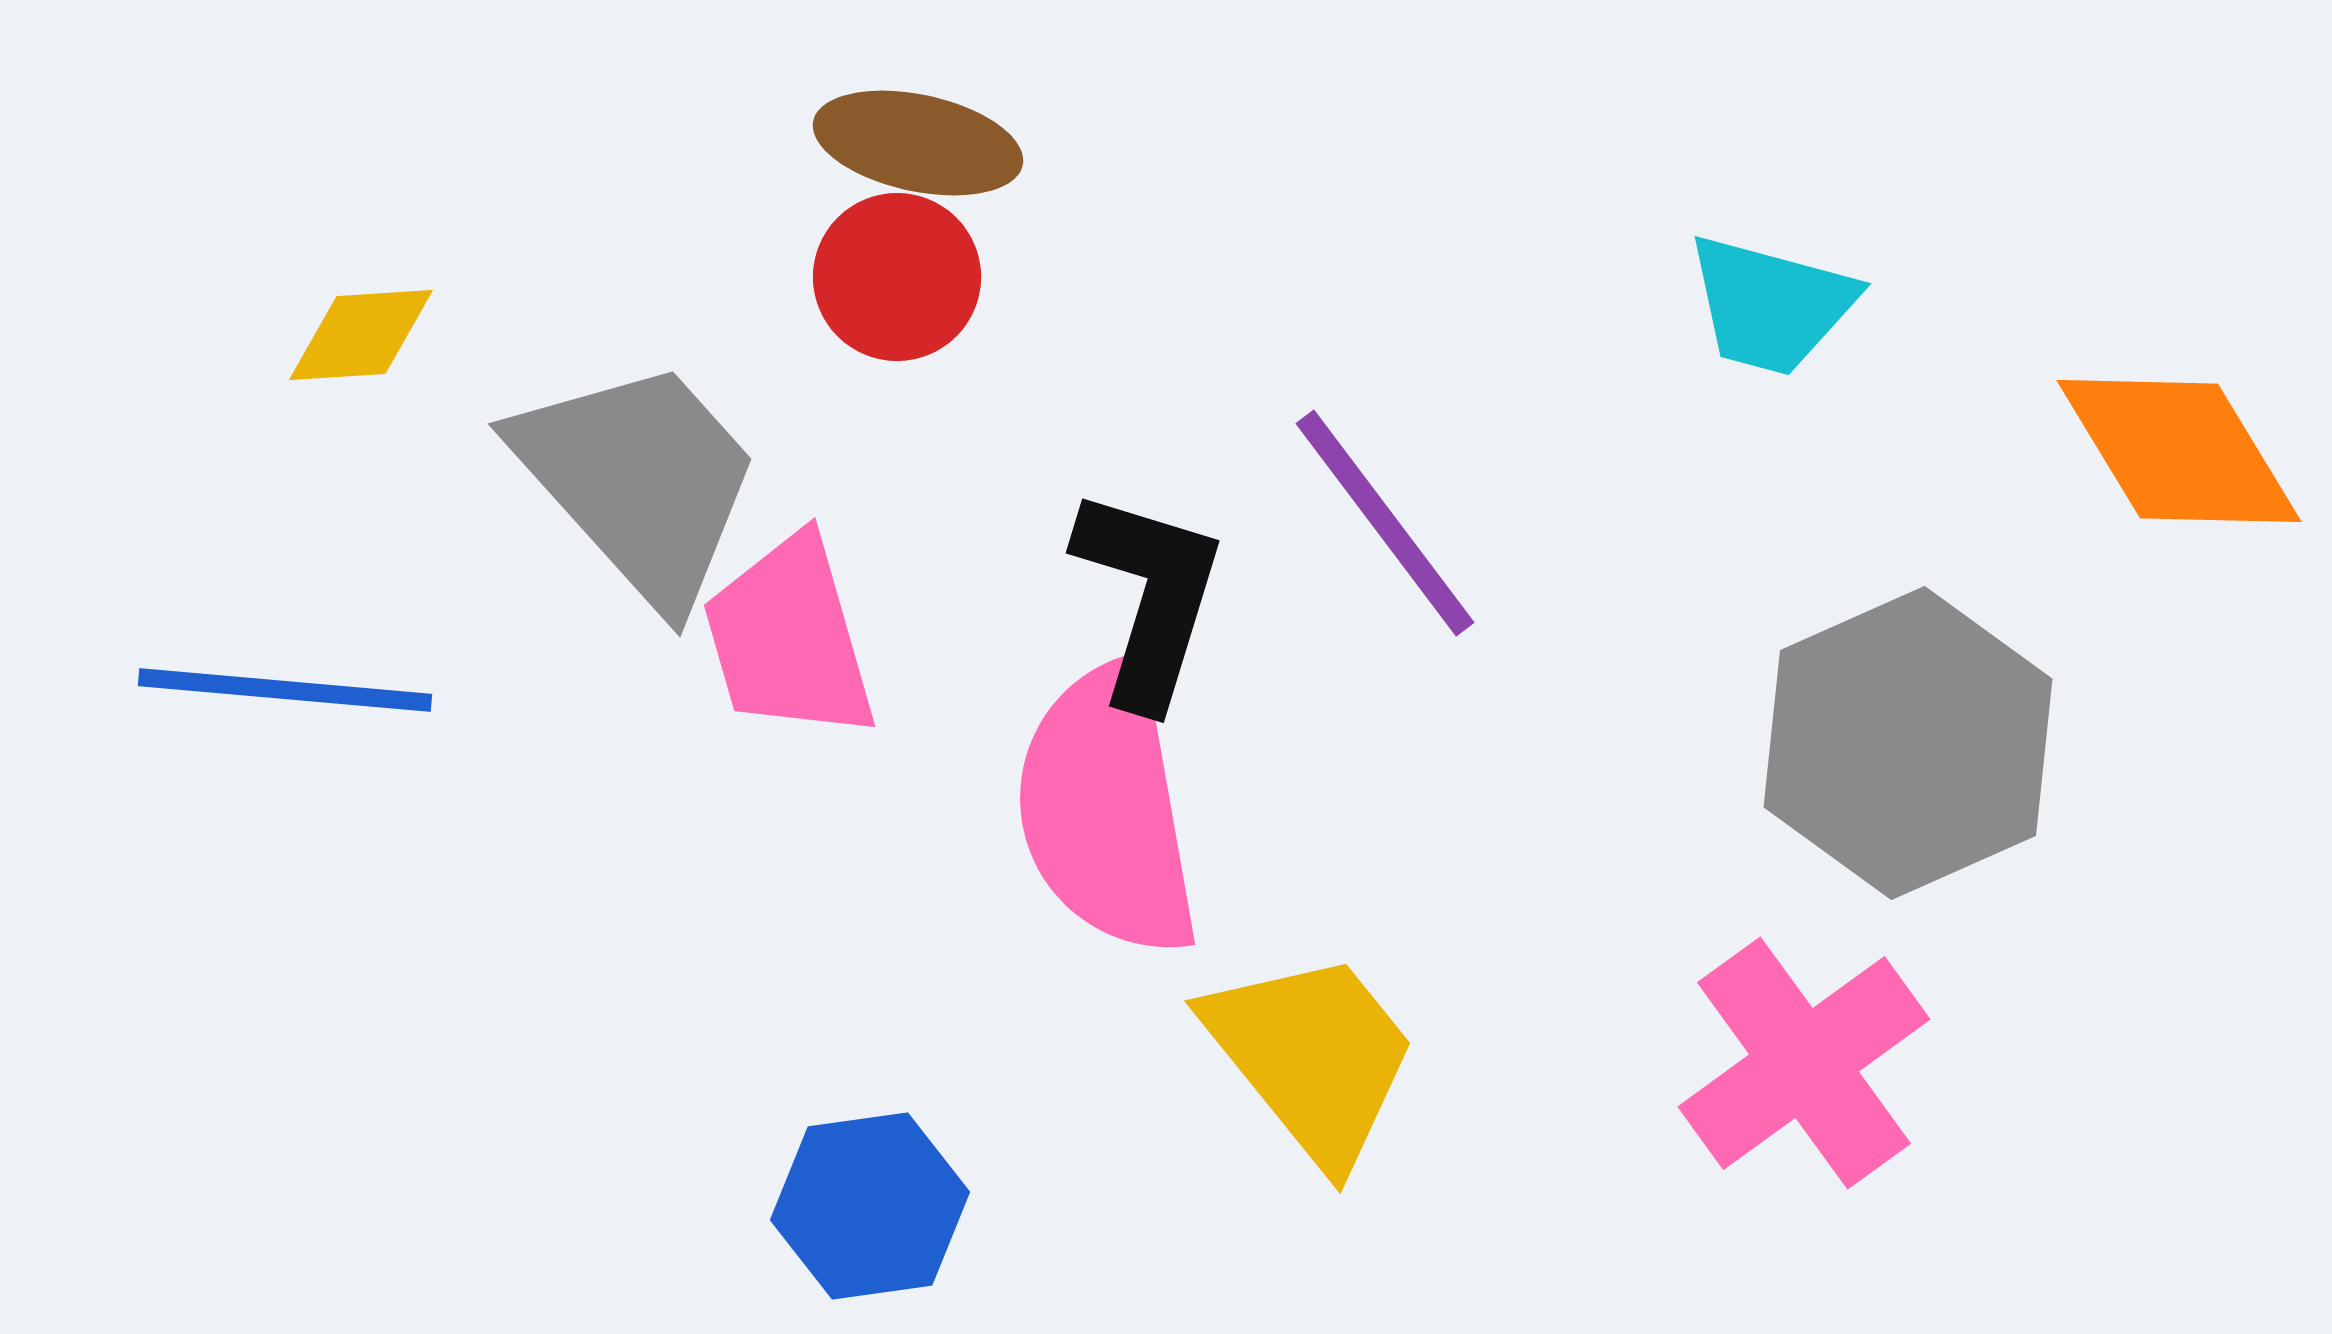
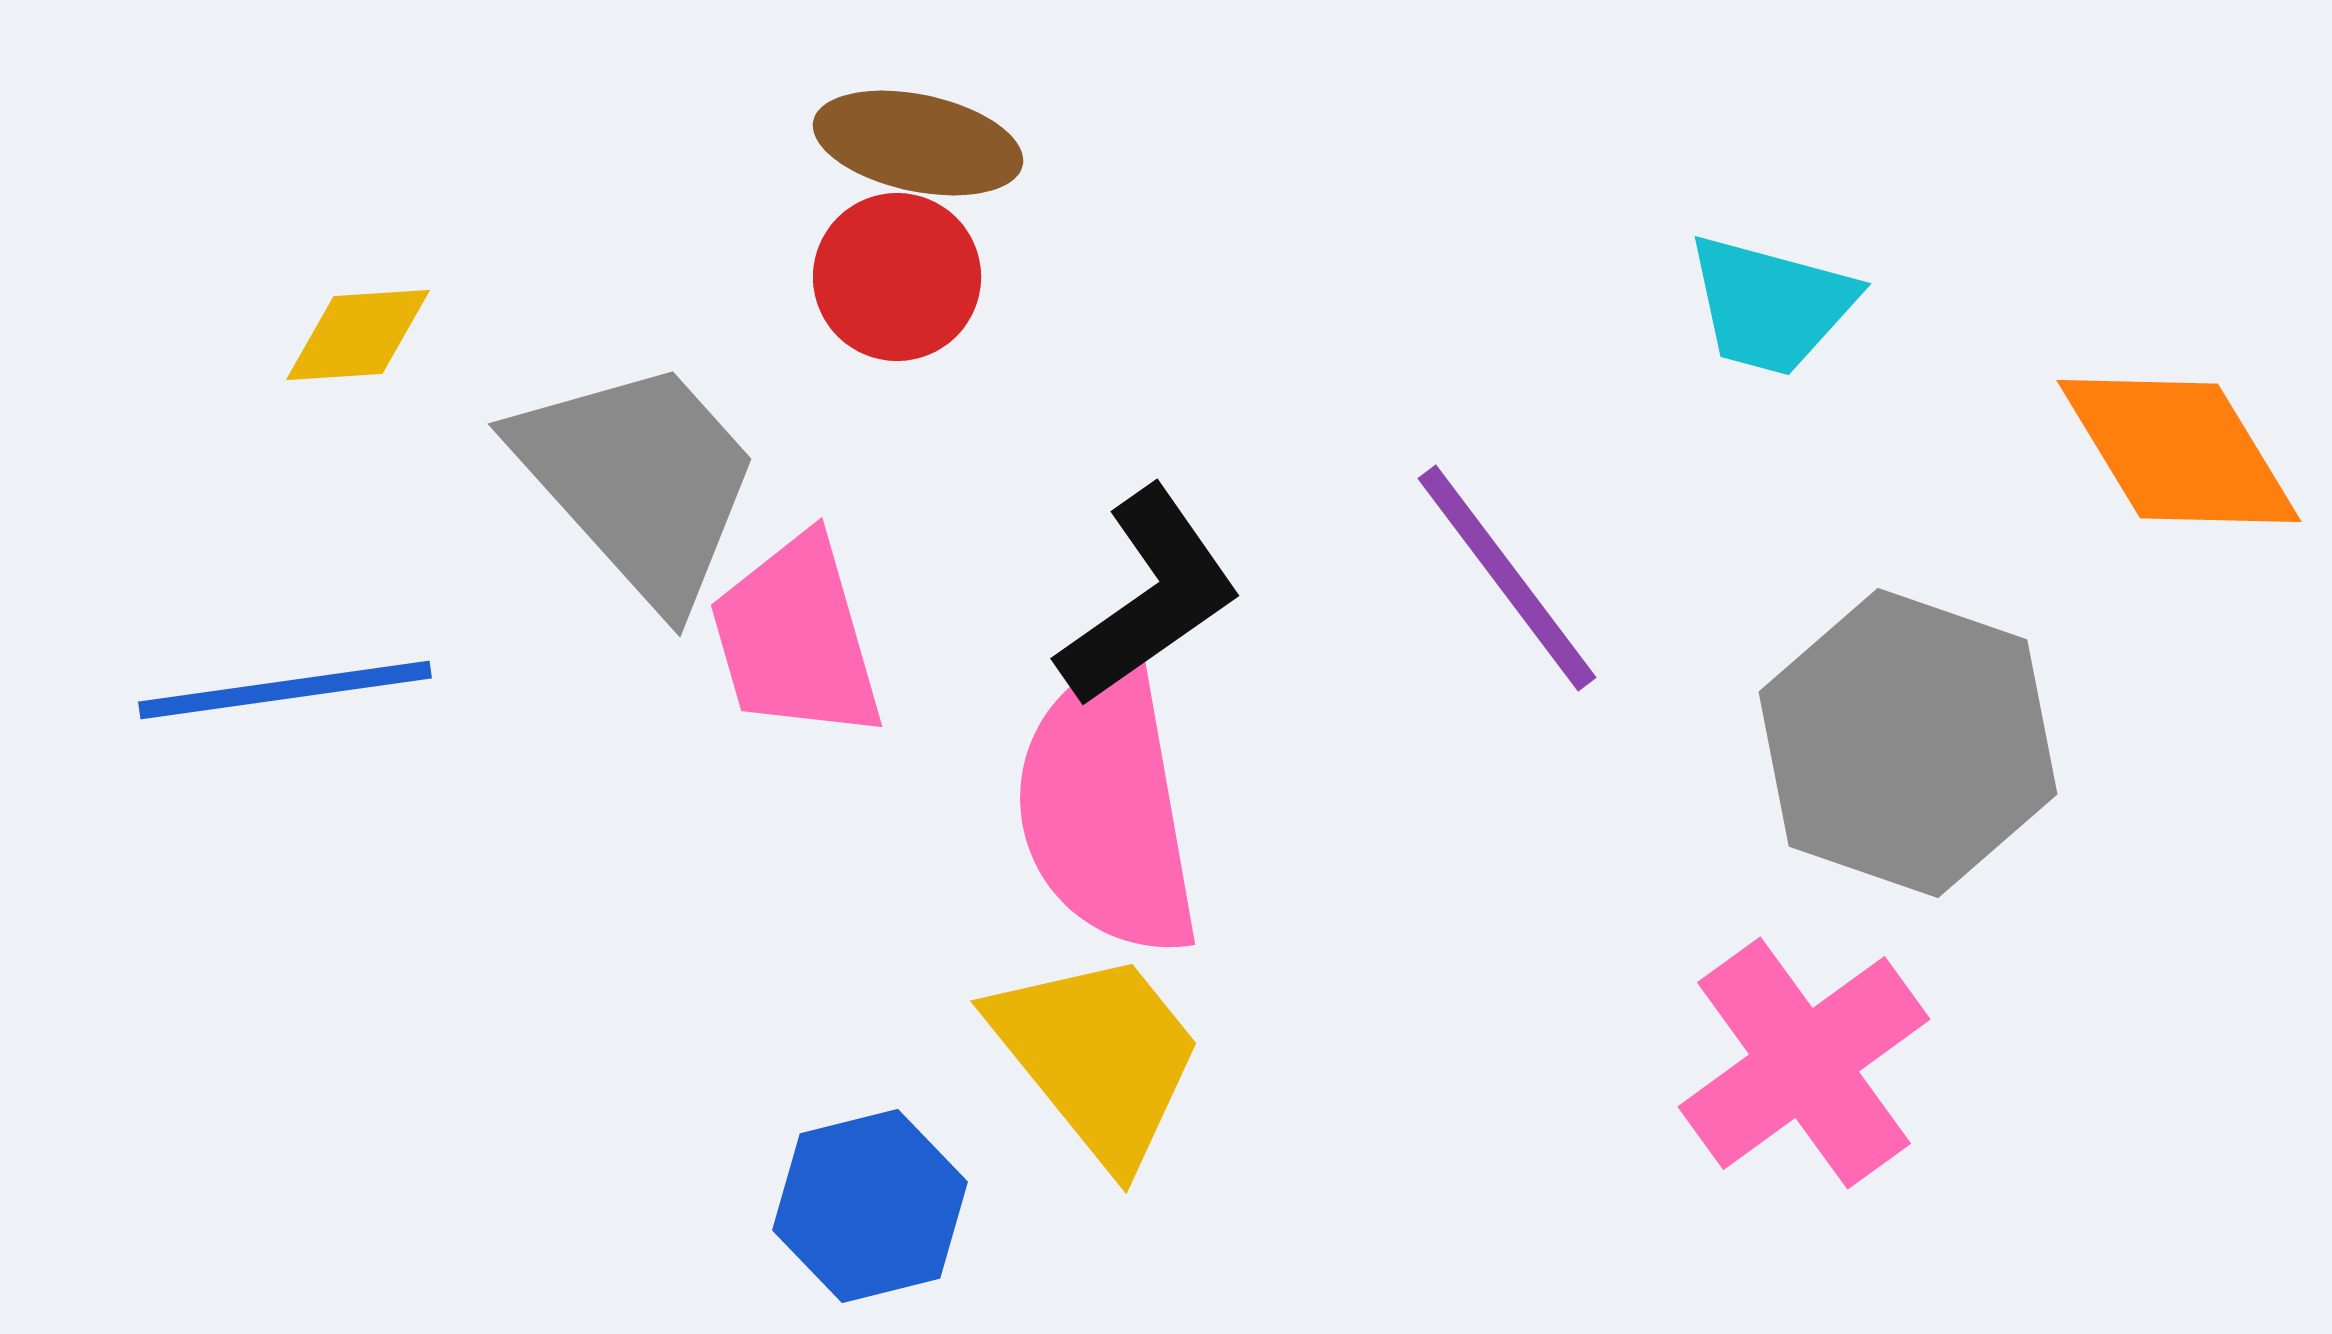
yellow diamond: moved 3 px left
purple line: moved 122 px right, 55 px down
black L-shape: rotated 38 degrees clockwise
pink trapezoid: moved 7 px right
blue line: rotated 13 degrees counterclockwise
gray hexagon: rotated 17 degrees counterclockwise
yellow trapezoid: moved 214 px left
blue hexagon: rotated 6 degrees counterclockwise
